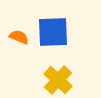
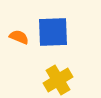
yellow cross: rotated 16 degrees clockwise
